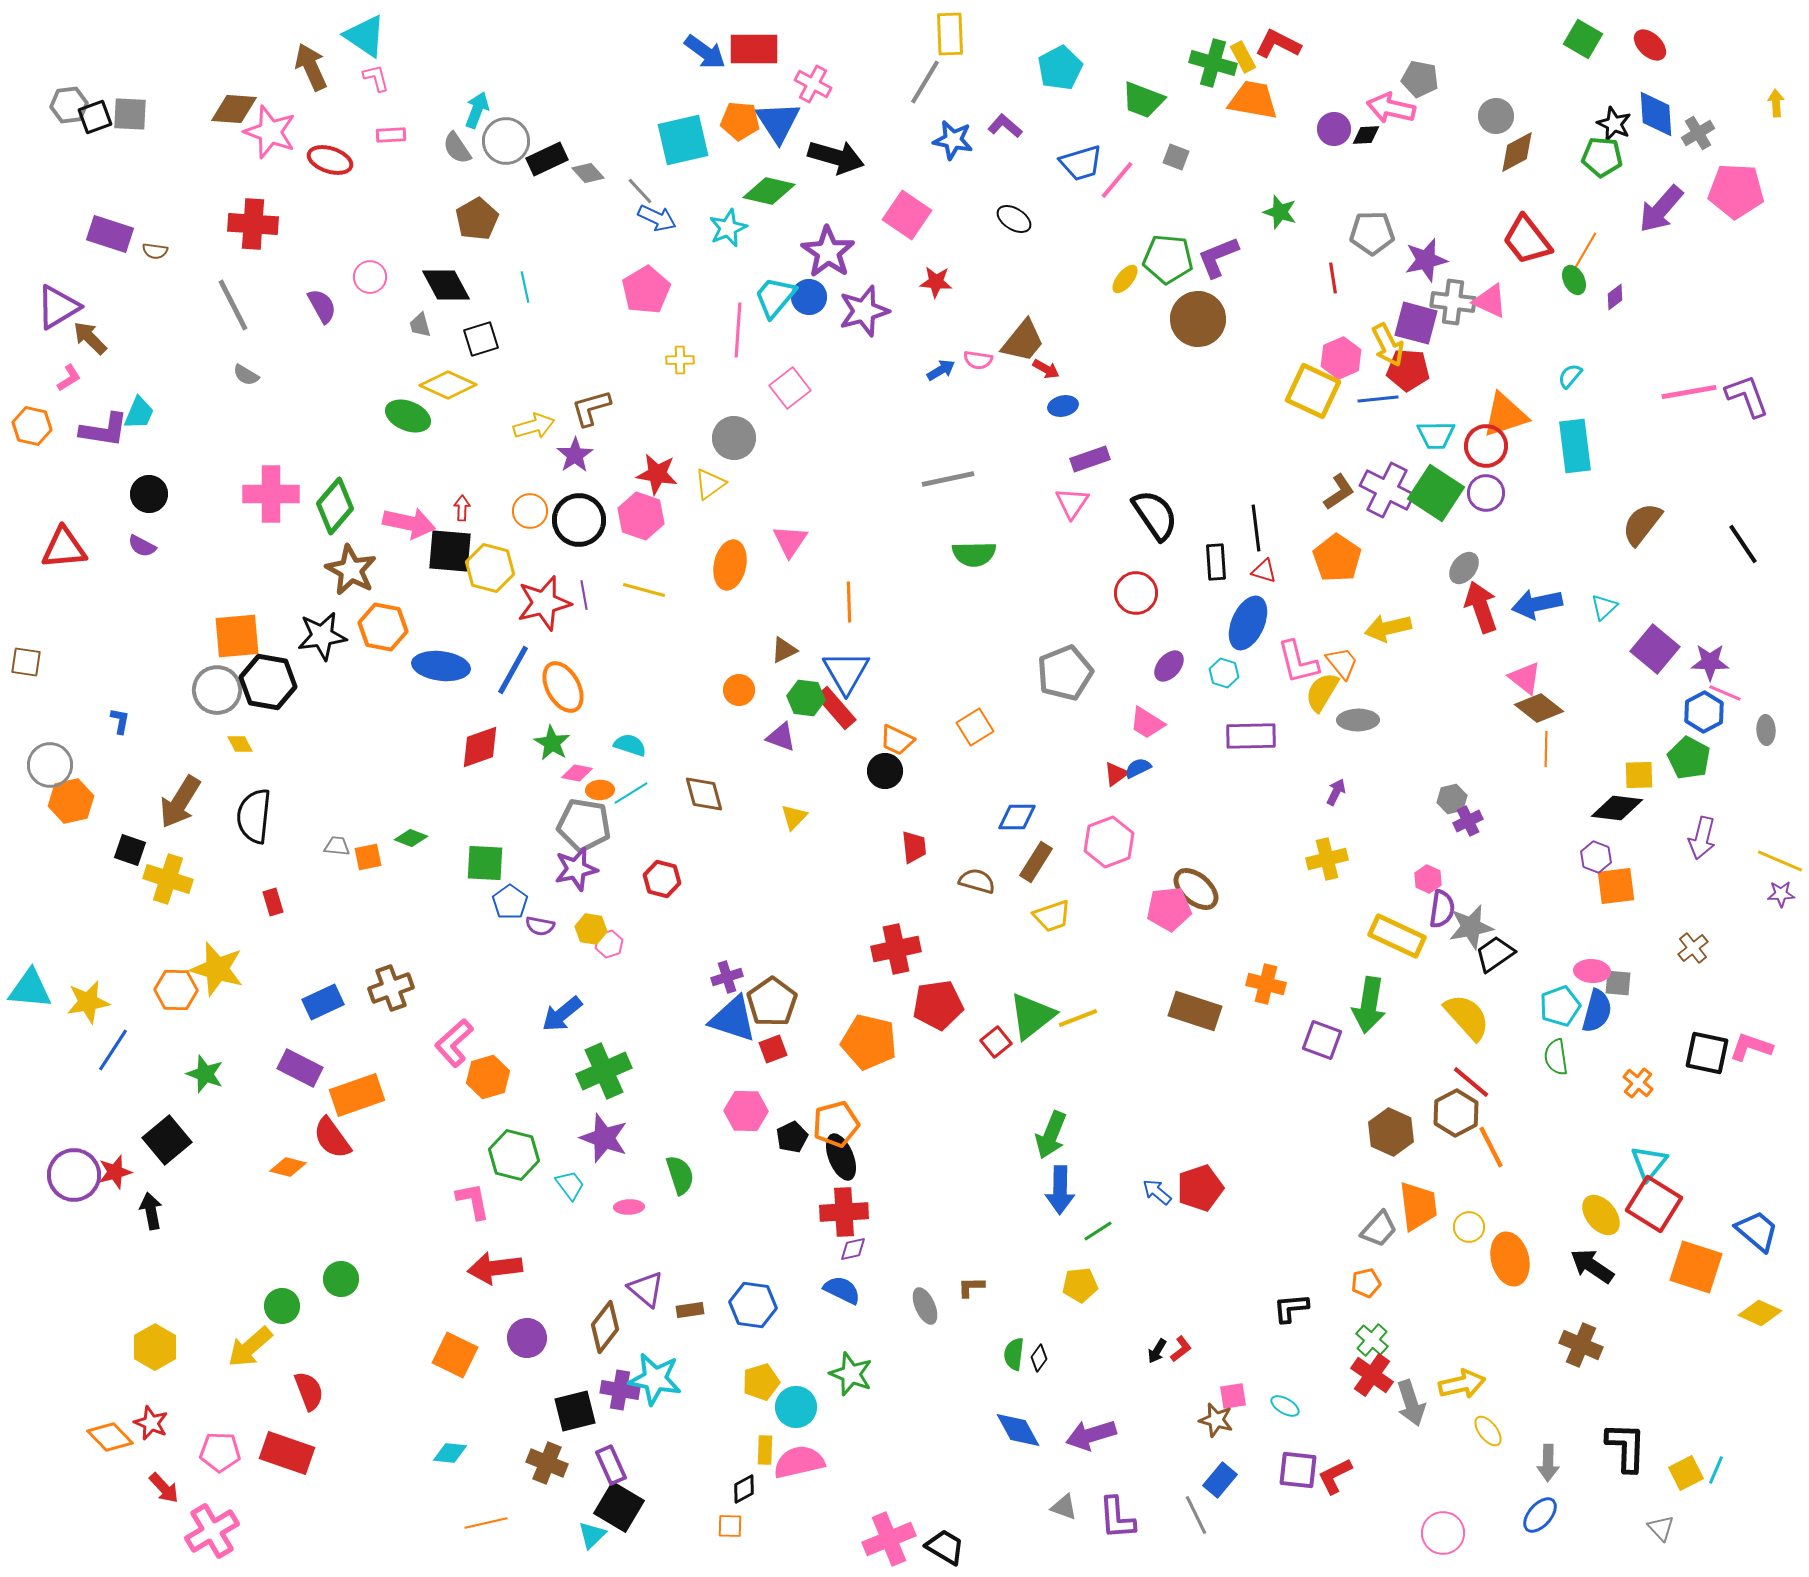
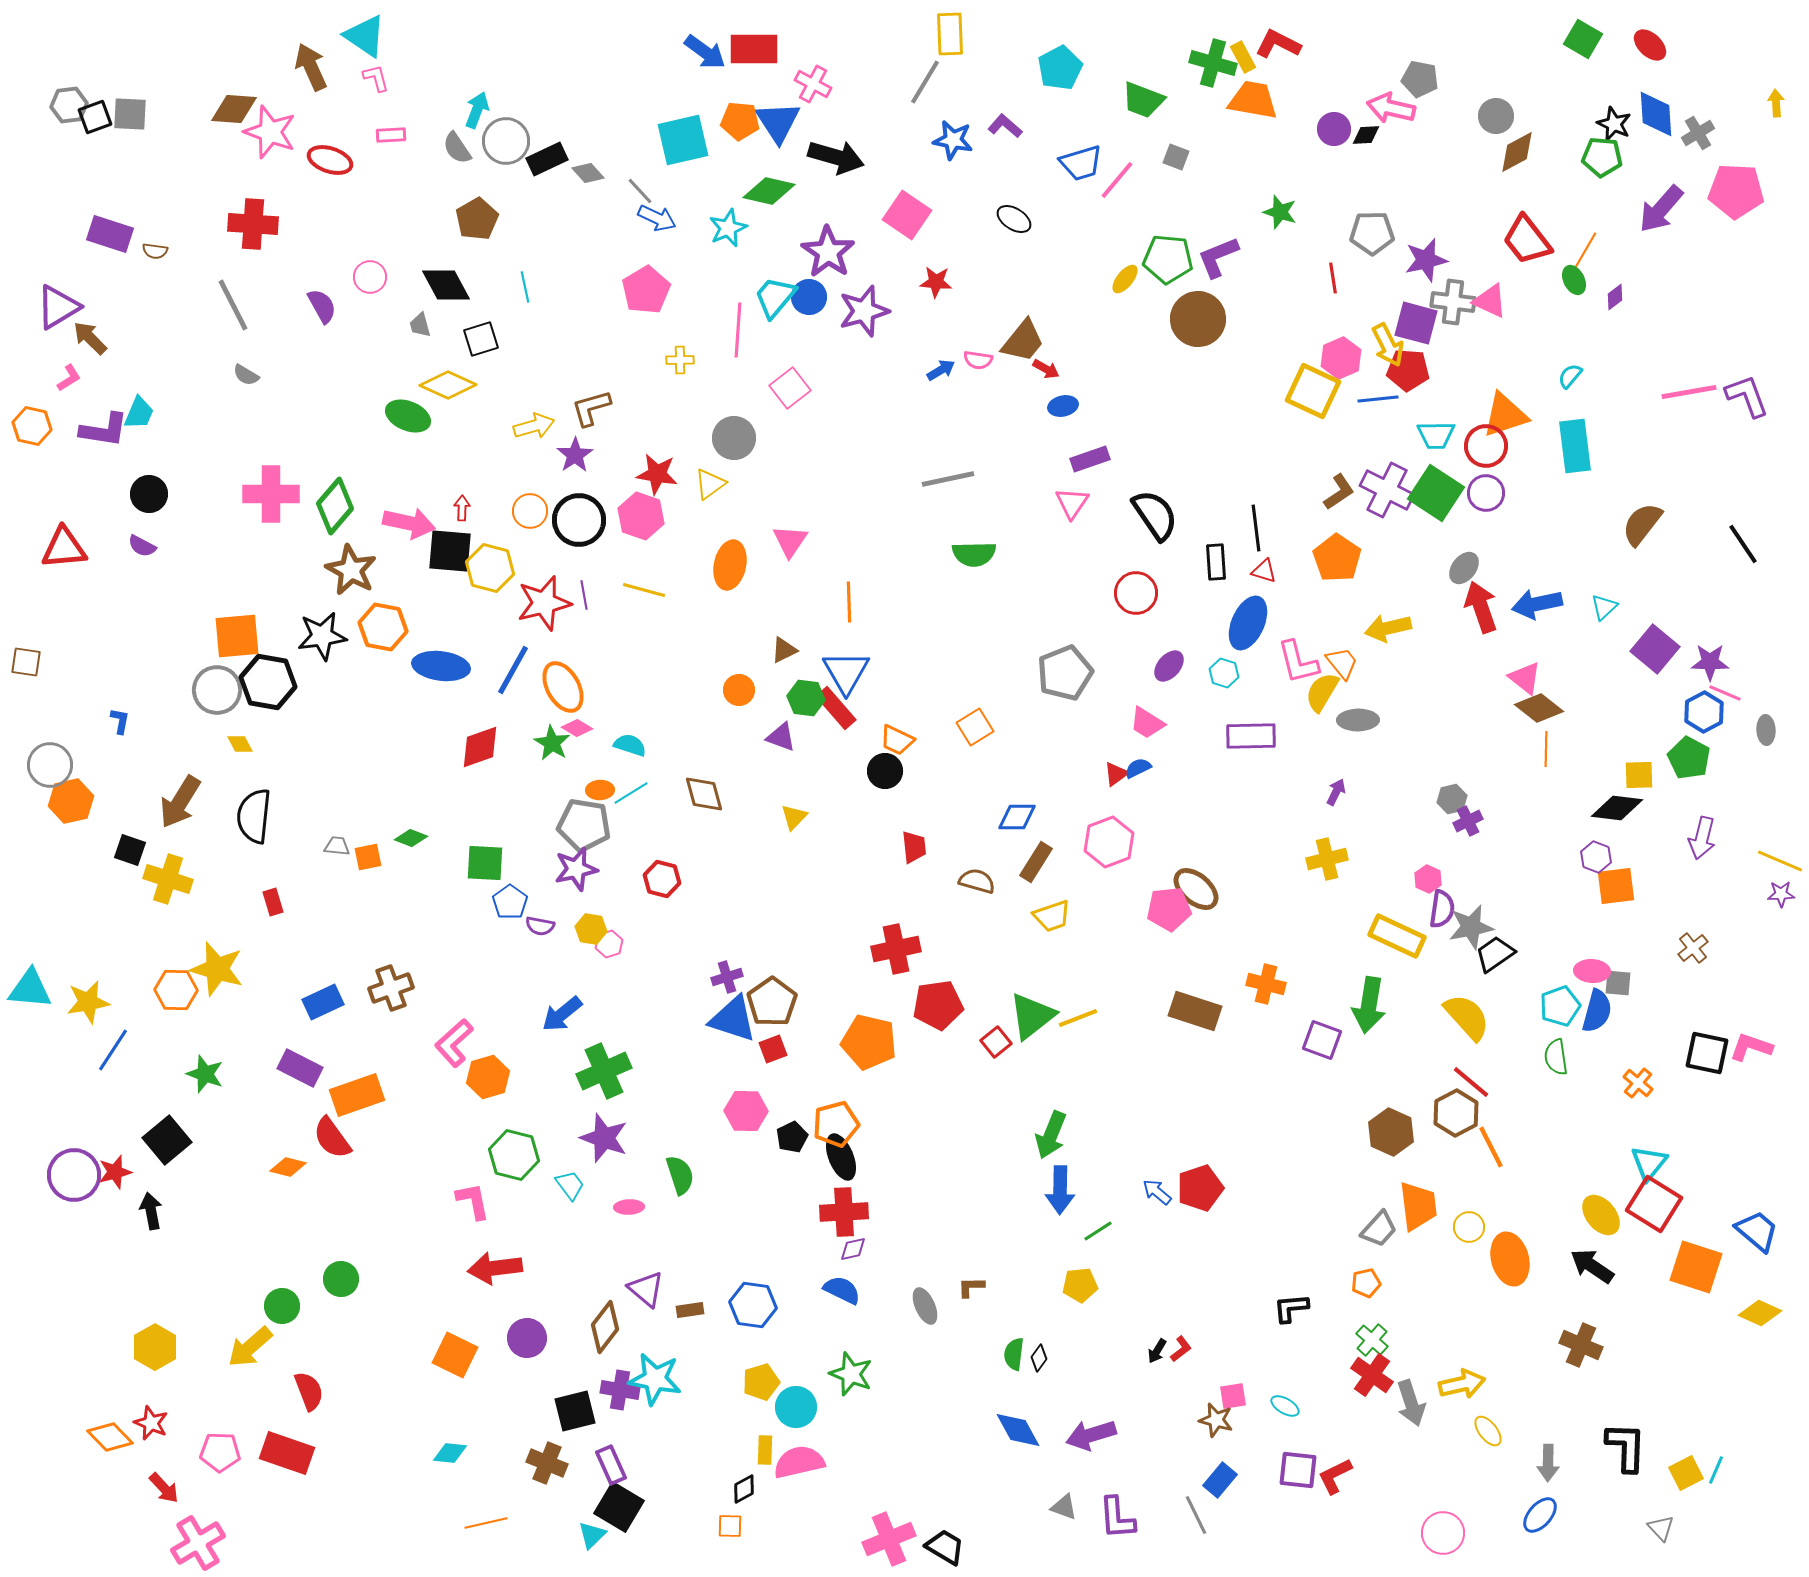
pink diamond at (577, 773): moved 45 px up; rotated 20 degrees clockwise
pink cross at (212, 1531): moved 14 px left, 12 px down
